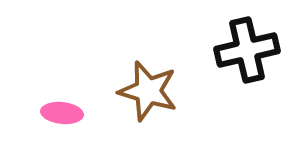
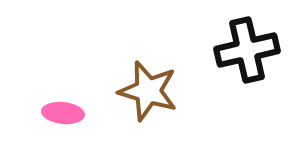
pink ellipse: moved 1 px right
